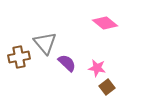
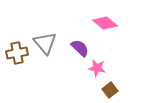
brown cross: moved 2 px left, 4 px up
purple semicircle: moved 13 px right, 15 px up
brown square: moved 3 px right, 3 px down
